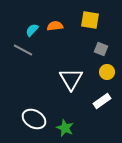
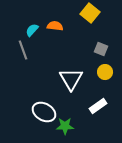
yellow square: moved 7 px up; rotated 30 degrees clockwise
orange semicircle: rotated 14 degrees clockwise
gray line: rotated 42 degrees clockwise
yellow circle: moved 2 px left
white rectangle: moved 4 px left, 5 px down
white ellipse: moved 10 px right, 7 px up
green star: moved 2 px up; rotated 24 degrees counterclockwise
